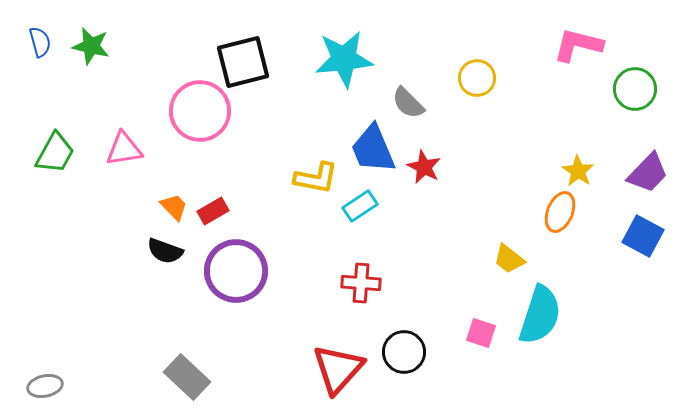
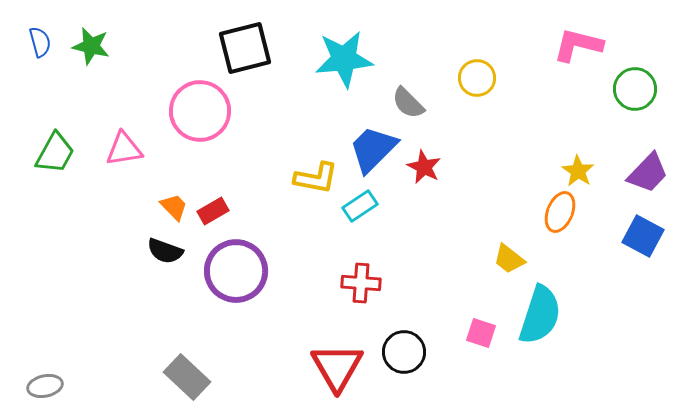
black square: moved 2 px right, 14 px up
blue trapezoid: rotated 68 degrees clockwise
red triangle: moved 1 px left, 2 px up; rotated 12 degrees counterclockwise
